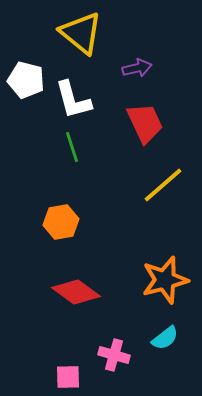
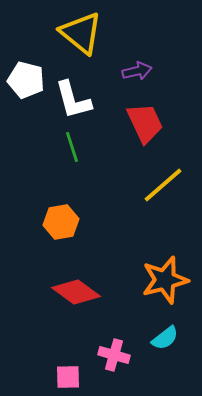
purple arrow: moved 3 px down
